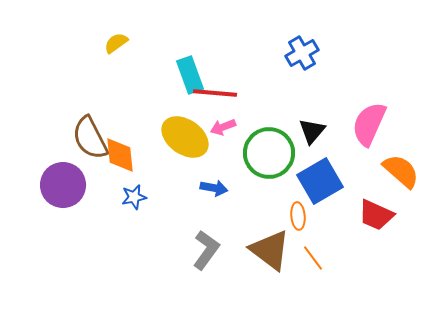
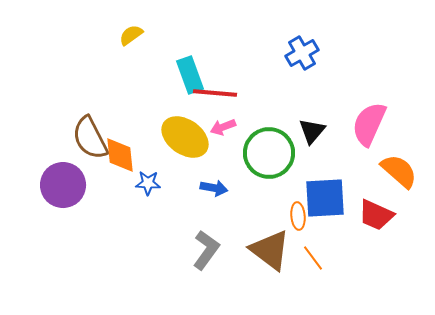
yellow semicircle: moved 15 px right, 8 px up
orange semicircle: moved 2 px left
blue square: moved 5 px right, 17 px down; rotated 27 degrees clockwise
blue star: moved 14 px right, 14 px up; rotated 15 degrees clockwise
